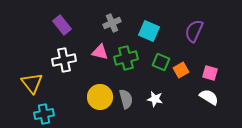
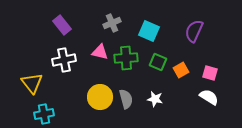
green cross: rotated 10 degrees clockwise
green square: moved 3 px left
